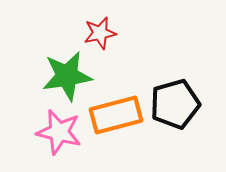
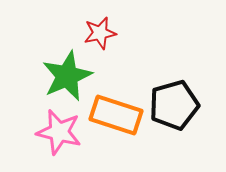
green star: rotated 15 degrees counterclockwise
black pentagon: moved 1 px left, 1 px down
orange rectangle: rotated 33 degrees clockwise
